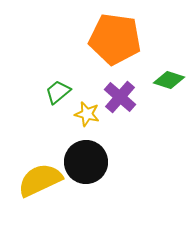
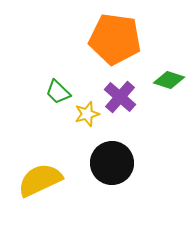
green trapezoid: rotated 96 degrees counterclockwise
yellow star: rotated 30 degrees counterclockwise
black circle: moved 26 px right, 1 px down
